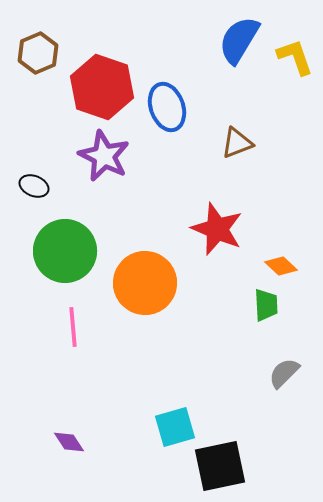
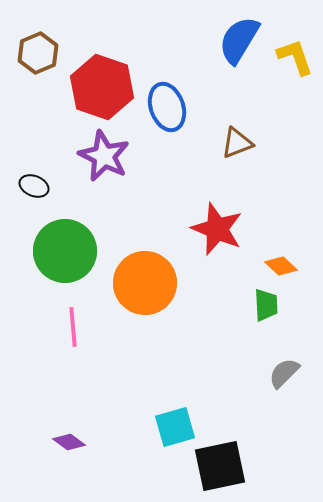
purple diamond: rotated 20 degrees counterclockwise
